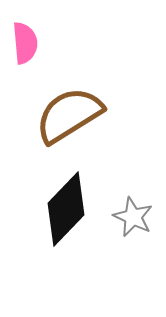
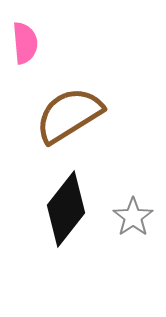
black diamond: rotated 6 degrees counterclockwise
gray star: rotated 12 degrees clockwise
